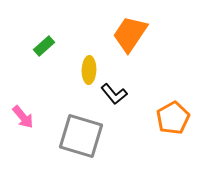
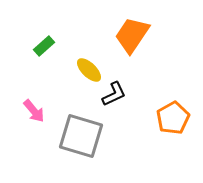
orange trapezoid: moved 2 px right, 1 px down
yellow ellipse: rotated 48 degrees counterclockwise
black L-shape: rotated 76 degrees counterclockwise
pink arrow: moved 11 px right, 6 px up
